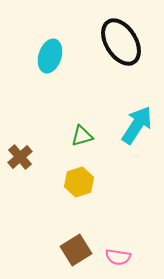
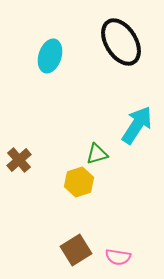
green triangle: moved 15 px right, 18 px down
brown cross: moved 1 px left, 3 px down
